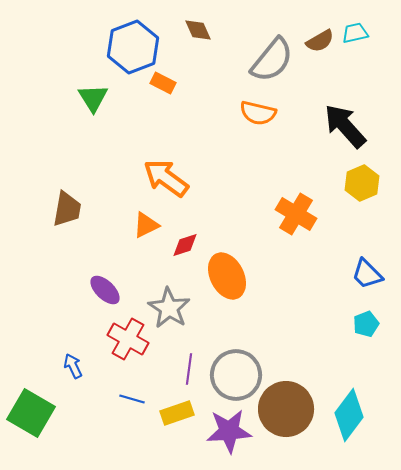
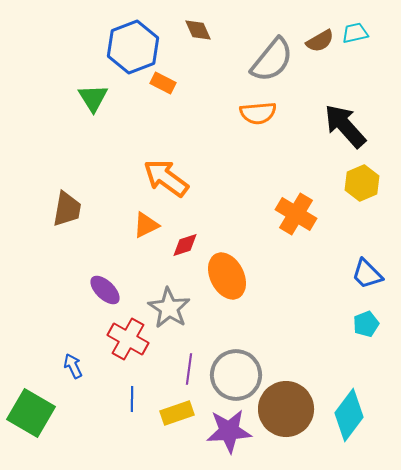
orange semicircle: rotated 18 degrees counterclockwise
blue line: rotated 75 degrees clockwise
